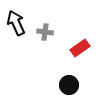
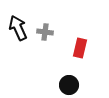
black arrow: moved 2 px right, 5 px down
red rectangle: rotated 42 degrees counterclockwise
